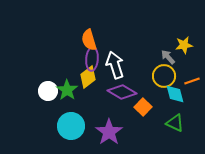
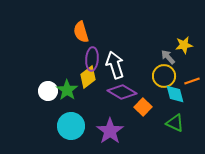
orange semicircle: moved 8 px left, 8 px up
purple star: moved 1 px right, 1 px up
